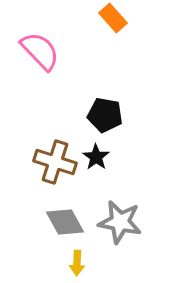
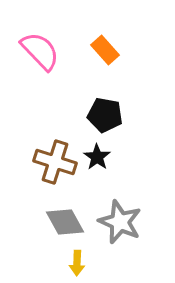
orange rectangle: moved 8 px left, 32 px down
black star: moved 1 px right
gray star: rotated 12 degrees clockwise
